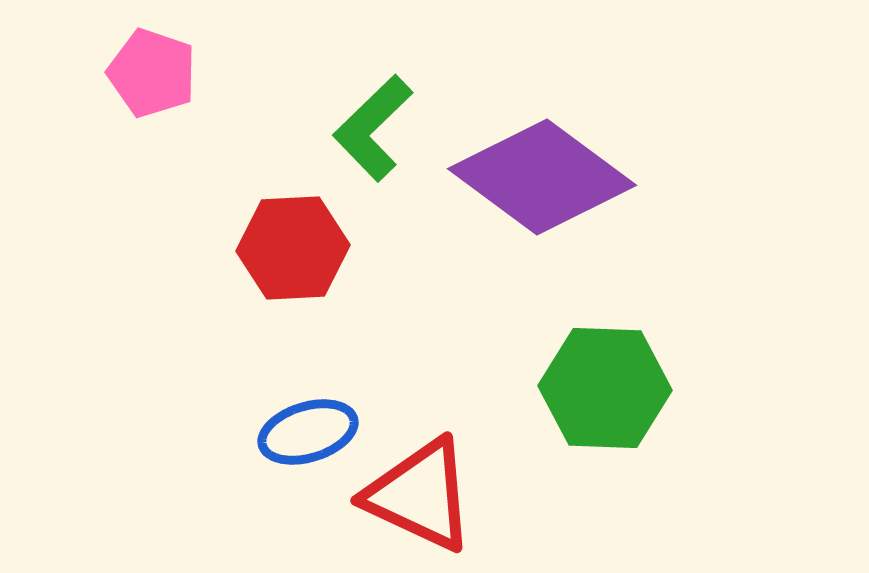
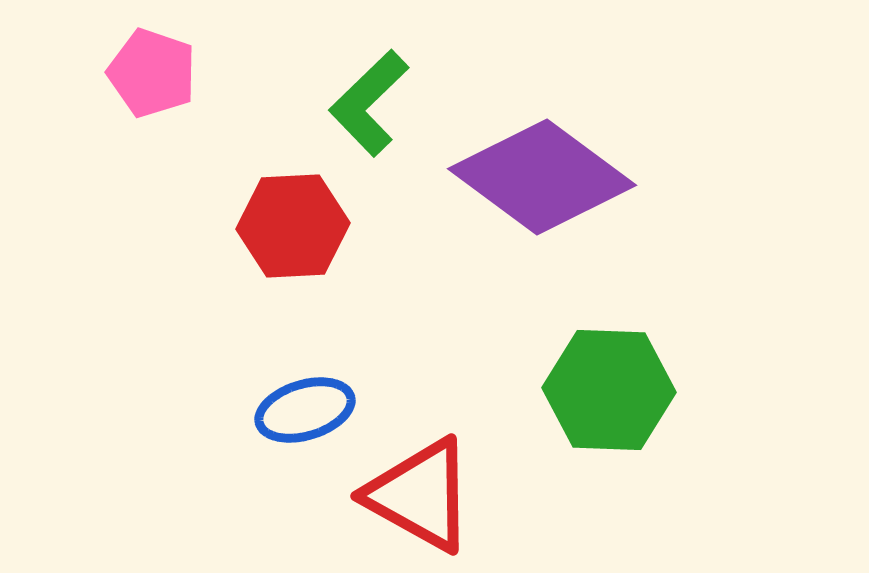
green L-shape: moved 4 px left, 25 px up
red hexagon: moved 22 px up
green hexagon: moved 4 px right, 2 px down
blue ellipse: moved 3 px left, 22 px up
red triangle: rotated 4 degrees clockwise
